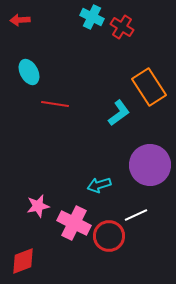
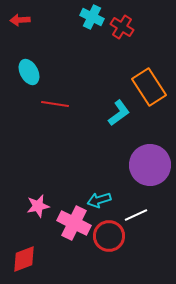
cyan arrow: moved 15 px down
red diamond: moved 1 px right, 2 px up
